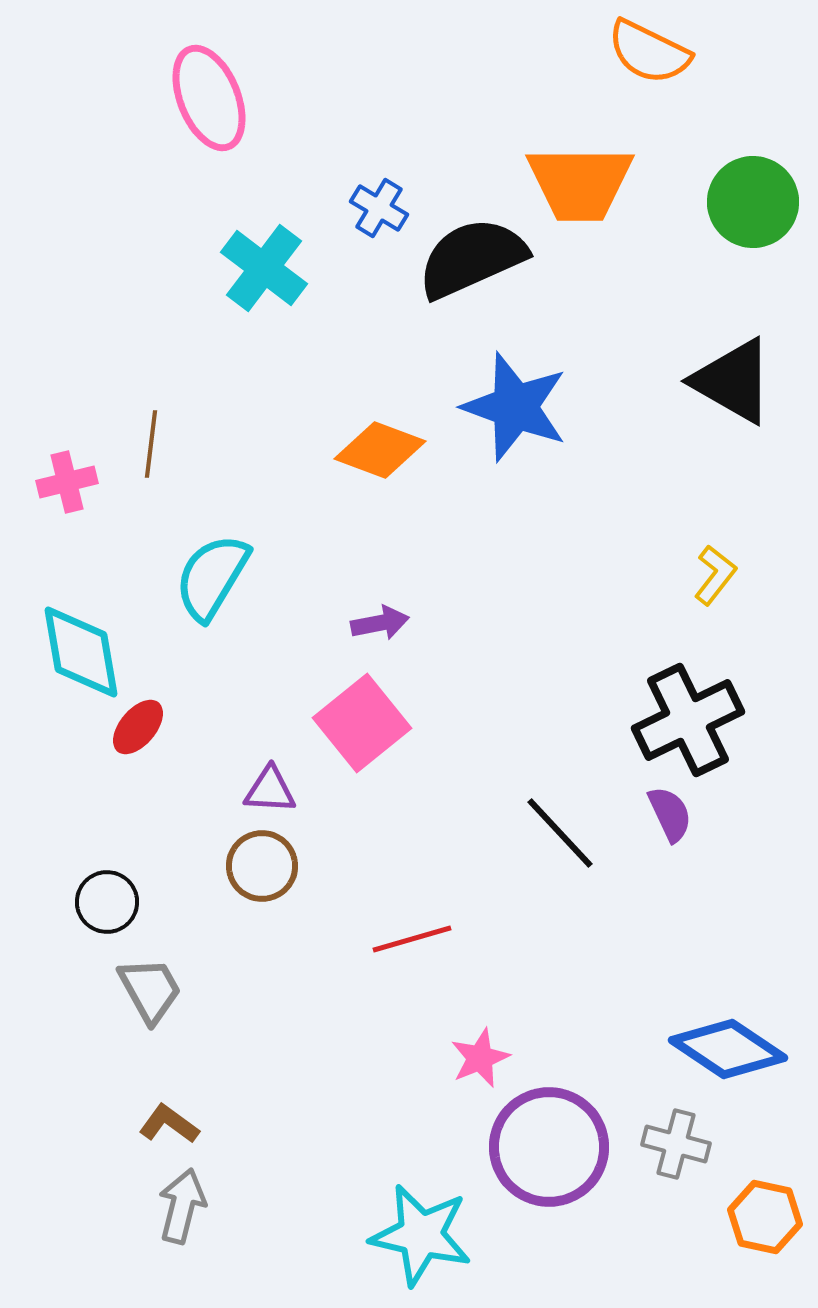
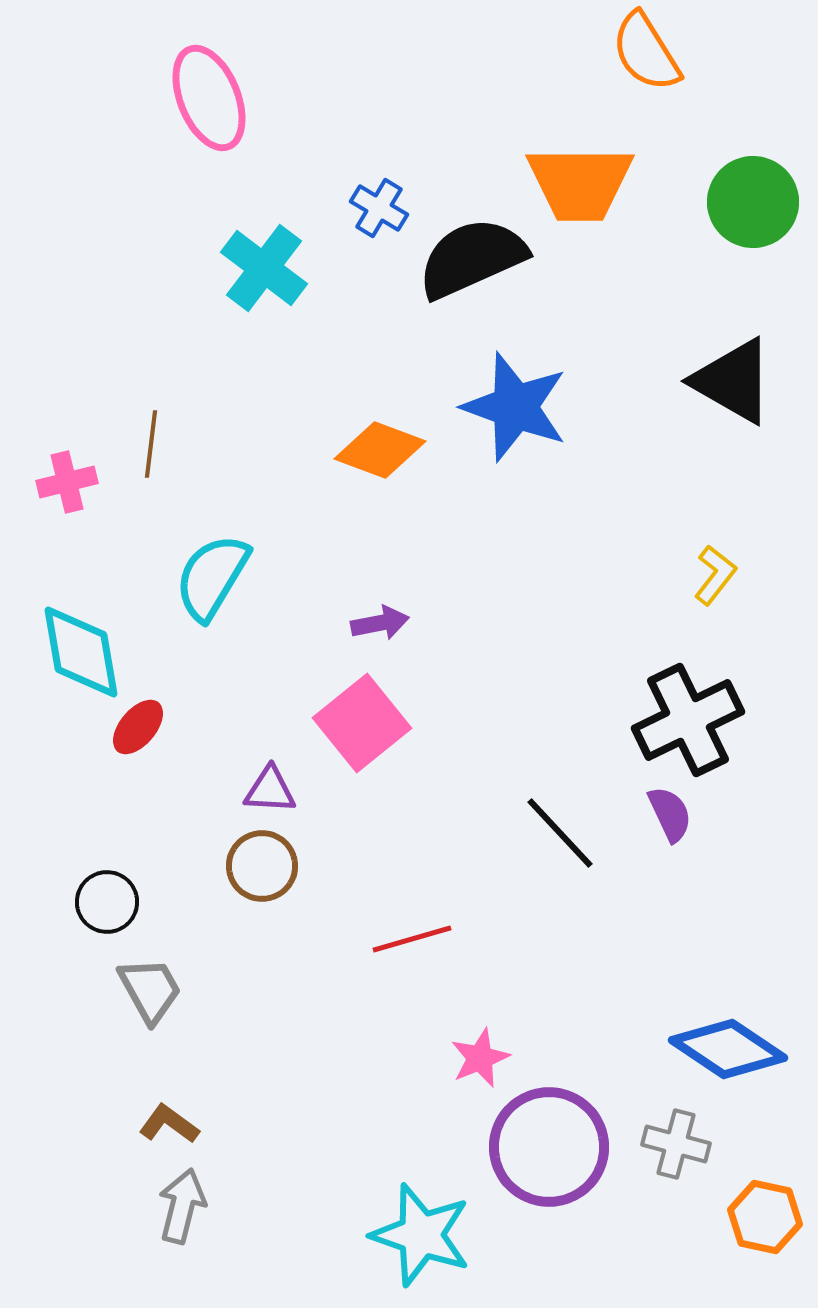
orange semicircle: moved 3 px left; rotated 32 degrees clockwise
cyan star: rotated 6 degrees clockwise
